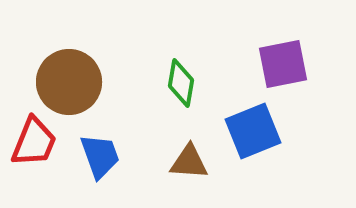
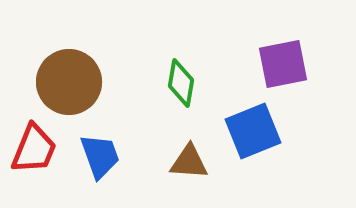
red trapezoid: moved 7 px down
